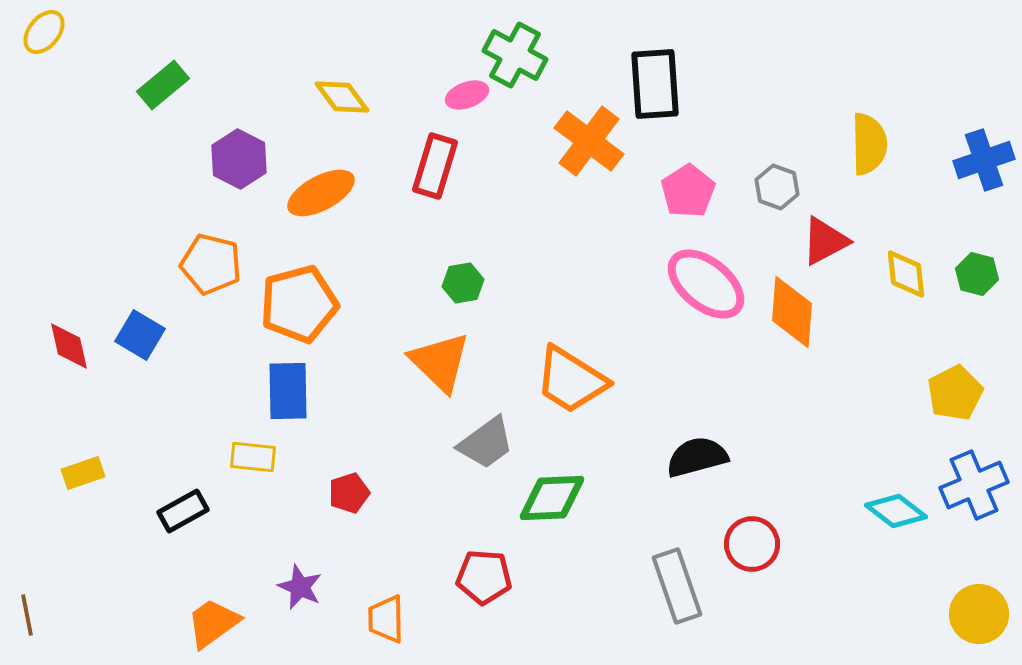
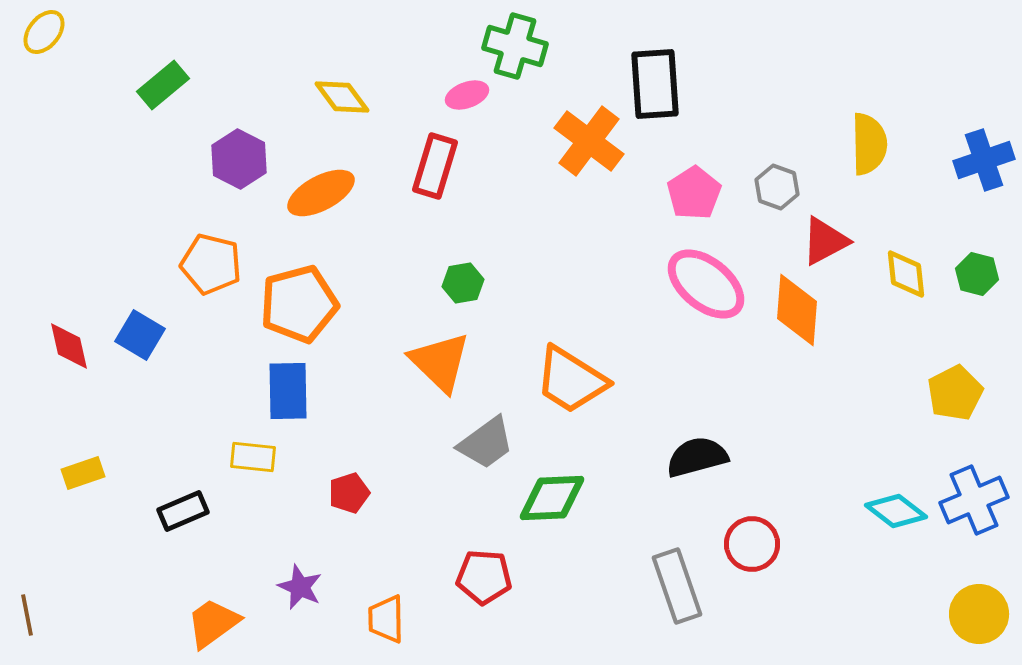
green cross at (515, 55): moved 9 px up; rotated 12 degrees counterclockwise
pink pentagon at (688, 191): moved 6 px right, 2 px down
orange diamond at (792, 312): moved 5 px right, 2 px up
blue cross at (974, 485): moved 15 px down
black rectangle at (183, 511): rotated 6 degrees clockwise
